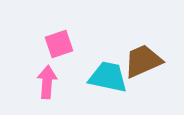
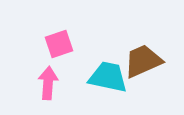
pink arrow: moved 1 px right, 1 px down
